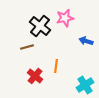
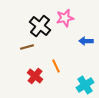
blue arrow: rotated 16 degrees counterclockwise
orange line: rotated 32 degrees counterclockwise
